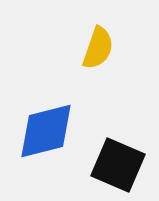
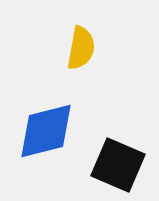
yellow semicircle: moved 17 px left; rotated 9 degrees counterclockwise
